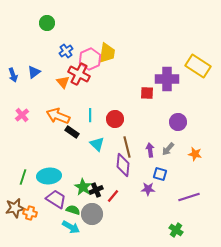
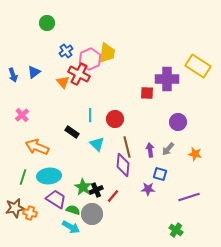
orange arrow: moved 21 px left, 31 px down
